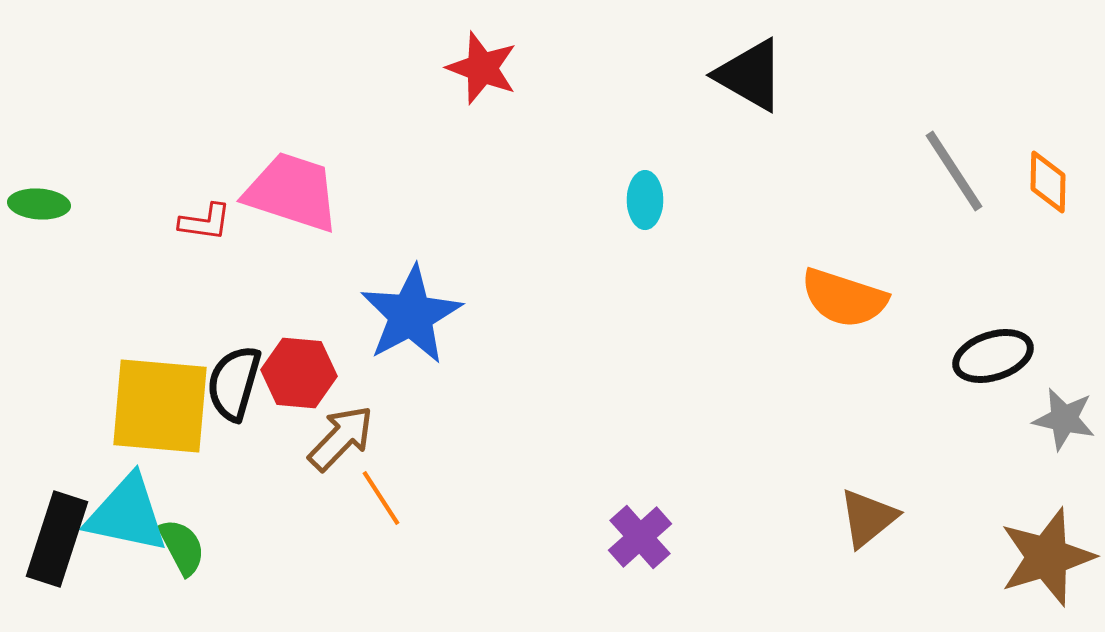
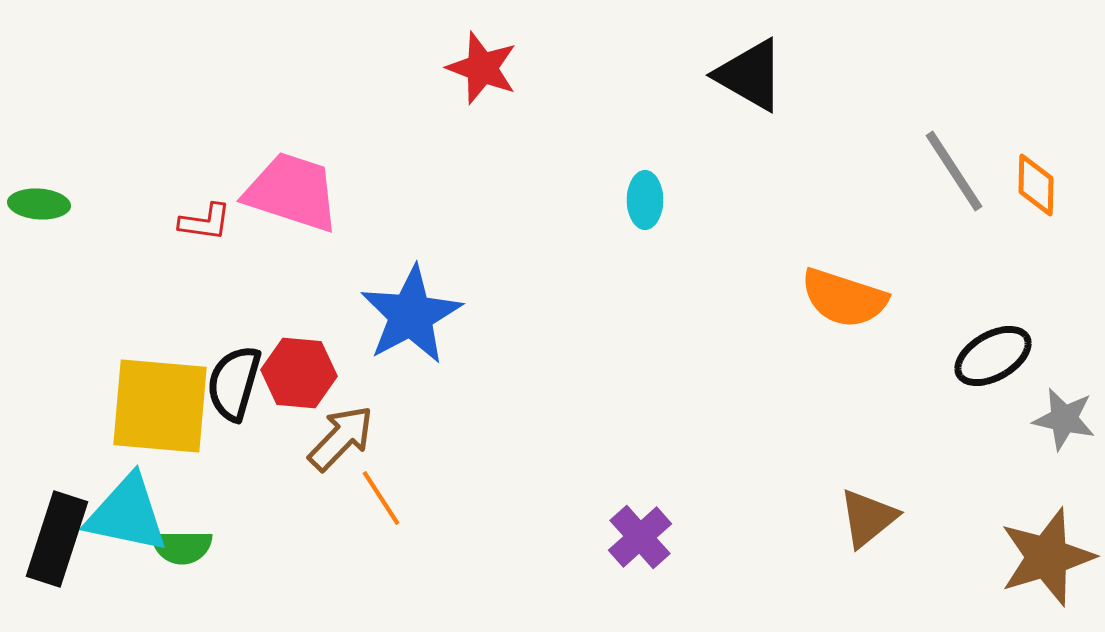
orange diamond: moved 12 px left, 3 px down
black ellipse: rotated 12 degrees counterclockwise
green semicircle: rotated 118 degrees clockwise
